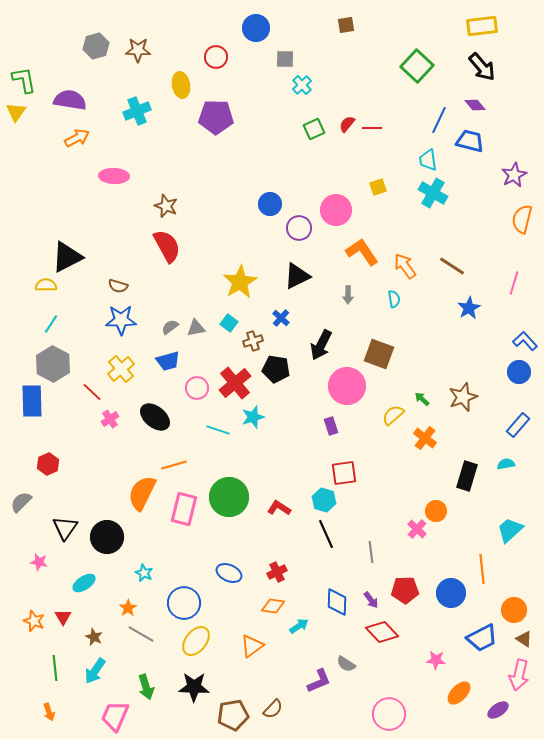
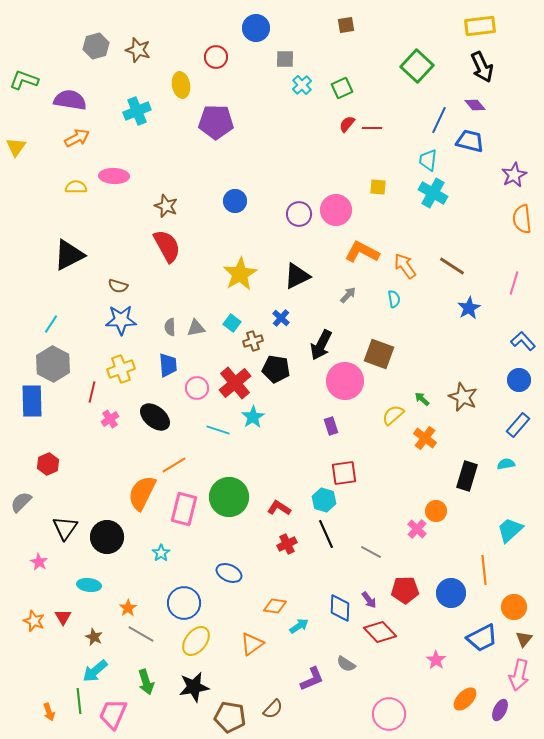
yellow rectangle at (482, 26): moved 2 px left
brown star at (138, 50): rotated 15 degrees clockwise
black arrow at (482, 67): rotated 16 degrees clockwise
green L-shape at (24, 80): rotated 60 degrees counterclockwise
yellow triangle at (16, 112): moved 35 px down
purple pentagon at (216, 117): moved 5 px down
green square at (314, 129): moved 28 px right, 41 px up
cyan trapezoid at (428, 160): rotated 15 degrees clockwise
yellow square at (378, 187): rotated 24 degrees clockwise
blue circle at (270, 204): moved 35 px left, 3 px up
orange semicircle at (522, 219): rotated 20 degrees counterclockwise
purple circle at (299, 228): moved 14 px up
orange L-shape at (362, 252): rotated 28 degrees counterclockwise
black triangle at (67, 257): moved 2 px right, 2 px up
yellow star at (240, 282): moved 8 px up
yellow semicircle at (46, 285): moved 30 px right, 98 px up
gray arrow at (348, 295): rotated 138 degrees counterclockwise
cyan square at (229, 323): moved 3 px right
gray semicircle at (170, 327): rotated 54 degrees counterclockwise
blue L-shape at (525, 341): moved 2 px left
blue trapezoid at (168, 361): moved 4 px down; rotated 80 degrees counterclockwise
yellow cross at (121, 369): rotated 20 degrees clockwise
blue circle at (519, 372): moved 8 px down
pink circle at (347, 386): moved 2 px left, 5 px up
red line at (92, 392): rotated 60 degrees clockwise
brown star at (463, 397): rotated 28 degrees counterclockwise
cyan star at (253, 417): rotated 15 degrees counterclockwise
orange line at (174, 465): rotated 15 degrees counterclockwise
gray line at (371, 552): rotated 55 degrees counterclockwise
pink star at (39, 562): rotated 18 degrees clockwise
orange line at (482, 569): moved 2 px right, 1 px down
red cross at (277, 572): moved 10 px right, 28 px up
cyan star at (144, 573): moved 17 px right, 20 px up; rotated 12 degrees clockwise
cyan ellipse at (84, 583): moved 5 px right, 2 px down; rotated 40 degrees clockwise
purple arrow at (371, 600): moved 2 px left
blue diamond at (337, 602): moved 3 px right, 6 px down
orange diamond at (273, 606): moved 2 px right
orange circle at (514, 610): moved 3 px up
red diamond at (382, 632): moved 2 px left
brown triangle at (524, 639): rotated 36 degrees clockwise
orange triangle at (252, 646): moved 2 px up
pink star at (436, 660): rotated 30 degrees clockwise
green line at (55, 668): moved 24 px right, 33 px down
cyan arrow at (95, 671): rotated 16 degrees clockwise
purple L-shape at (319, 681): moved 7 px left, 2 px up
green arrow at (146, 687): moved 5 px up
black star at (194, 687): rotated 12 degrees counterclockwise
orange ellipse at (459, 693): moved 6 px right, 6 px down
purple ellipse at (498, 710): moved 2 px right; rotated 30 degrees counterclockwise
brown pentagon at (233, 715): moved 3 px left, 2 px down; rotated 20 degrees clockwise
pink trapezoid at (115, 716): moved 2 px left, 2 px up
